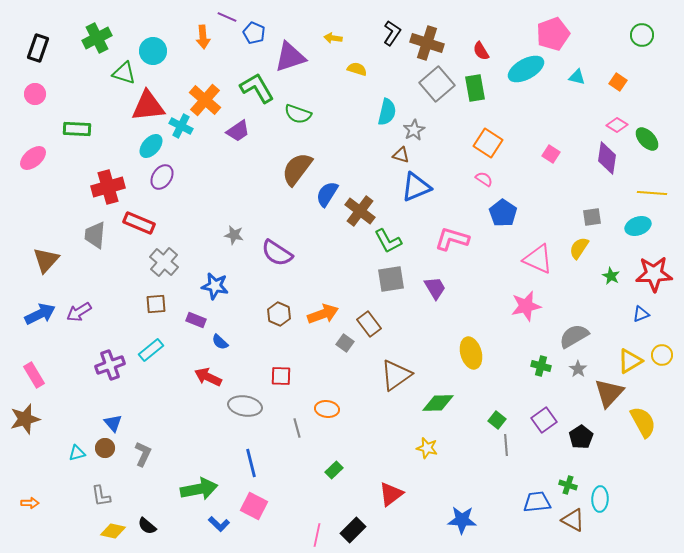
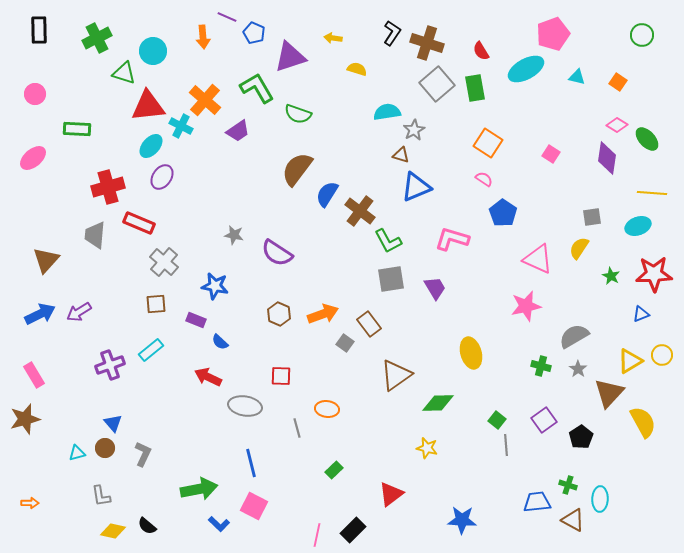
black rectangle at (38, 48): moved 1 px right, 18 px up; rotated 20 degrees counterclockwise
cyan semicircle at (387, 112): rotated 112 degrees counterclockwise
